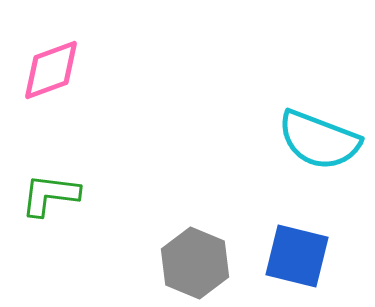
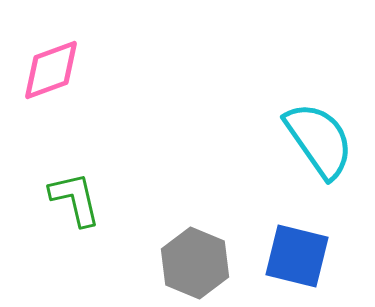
cyan semicircle: rotated 146 degrees counterclockwise
green L-shape: moved 25 px right, 4 px down; rotated 70 degrees clockwise
